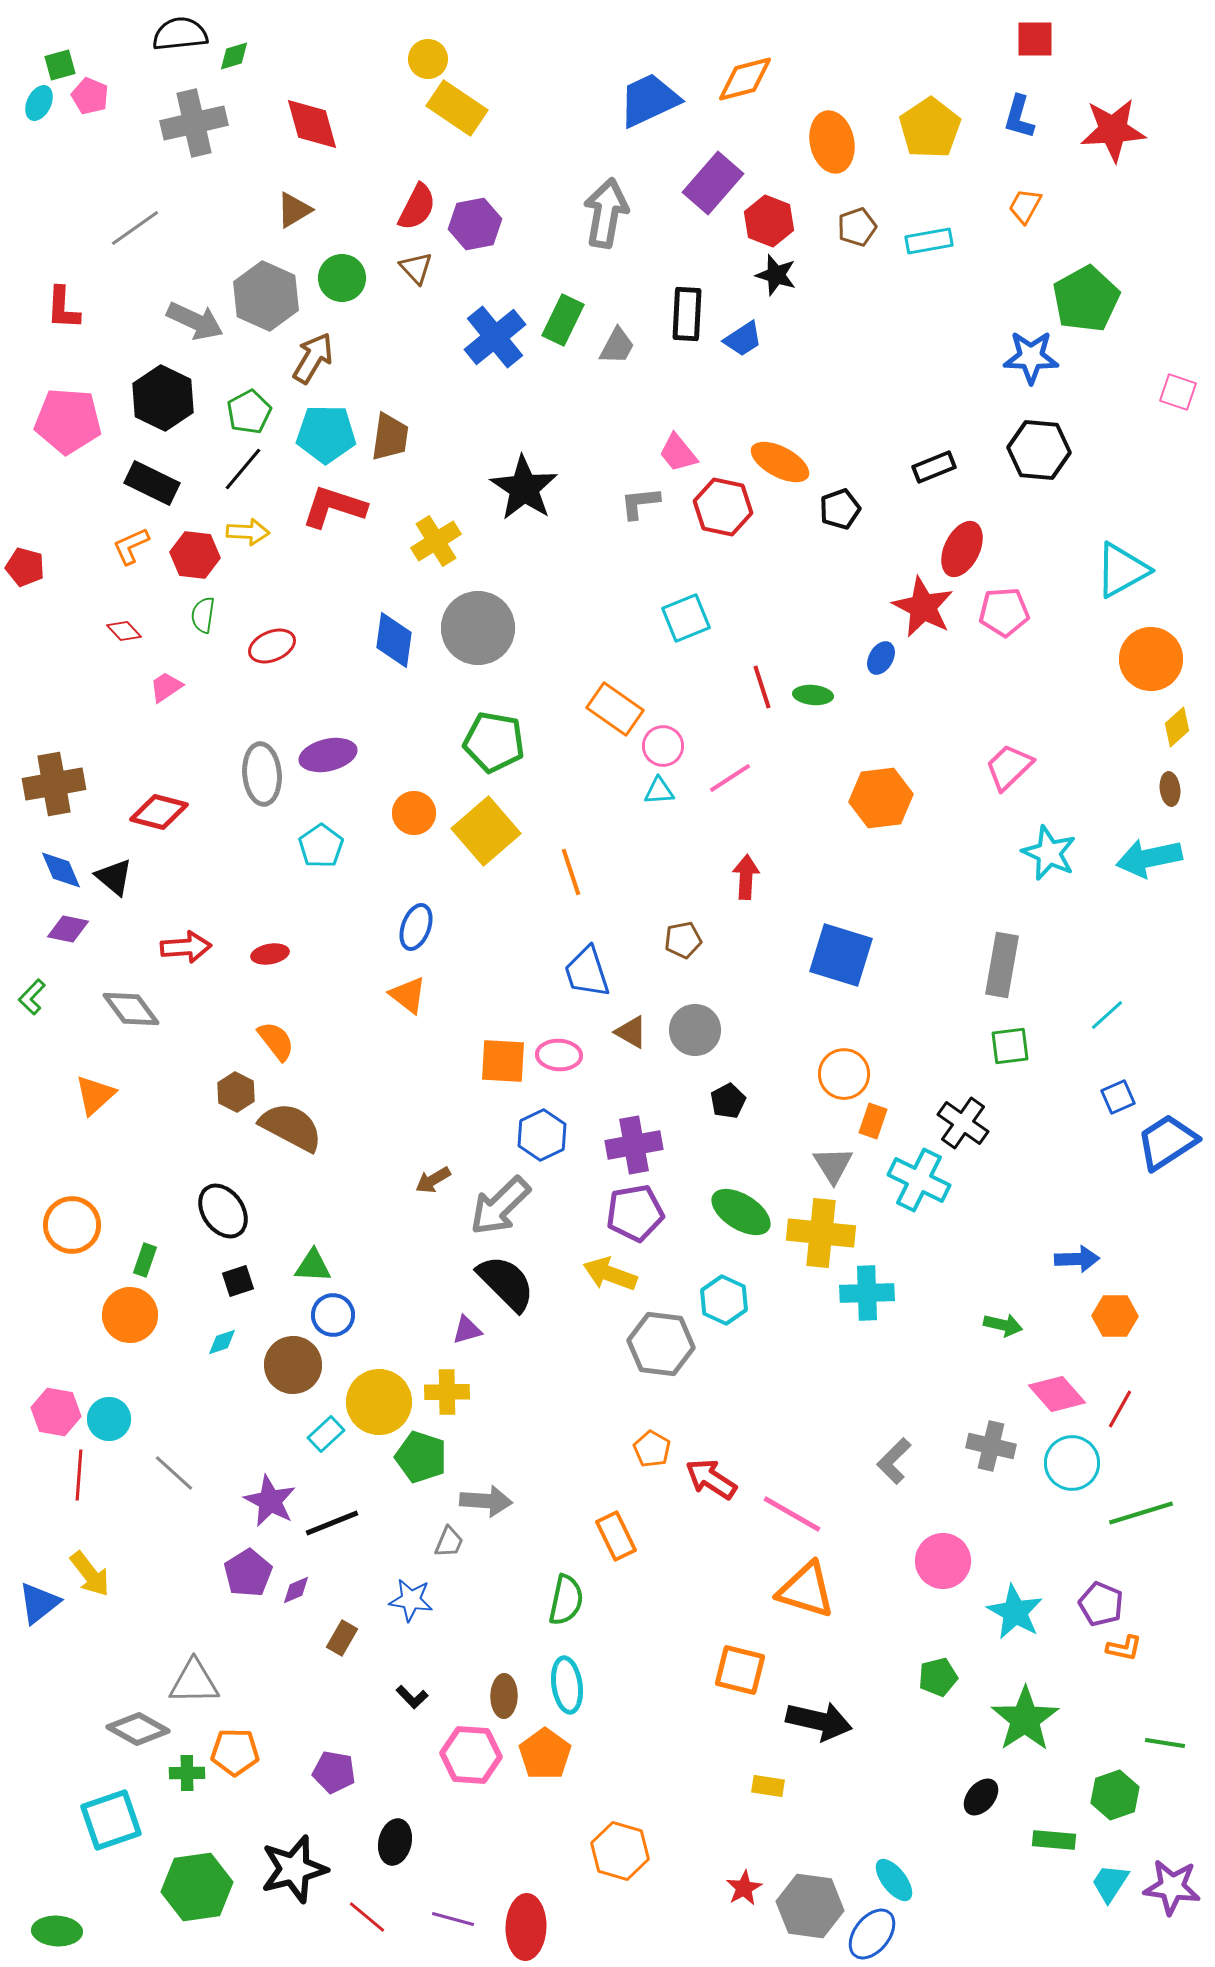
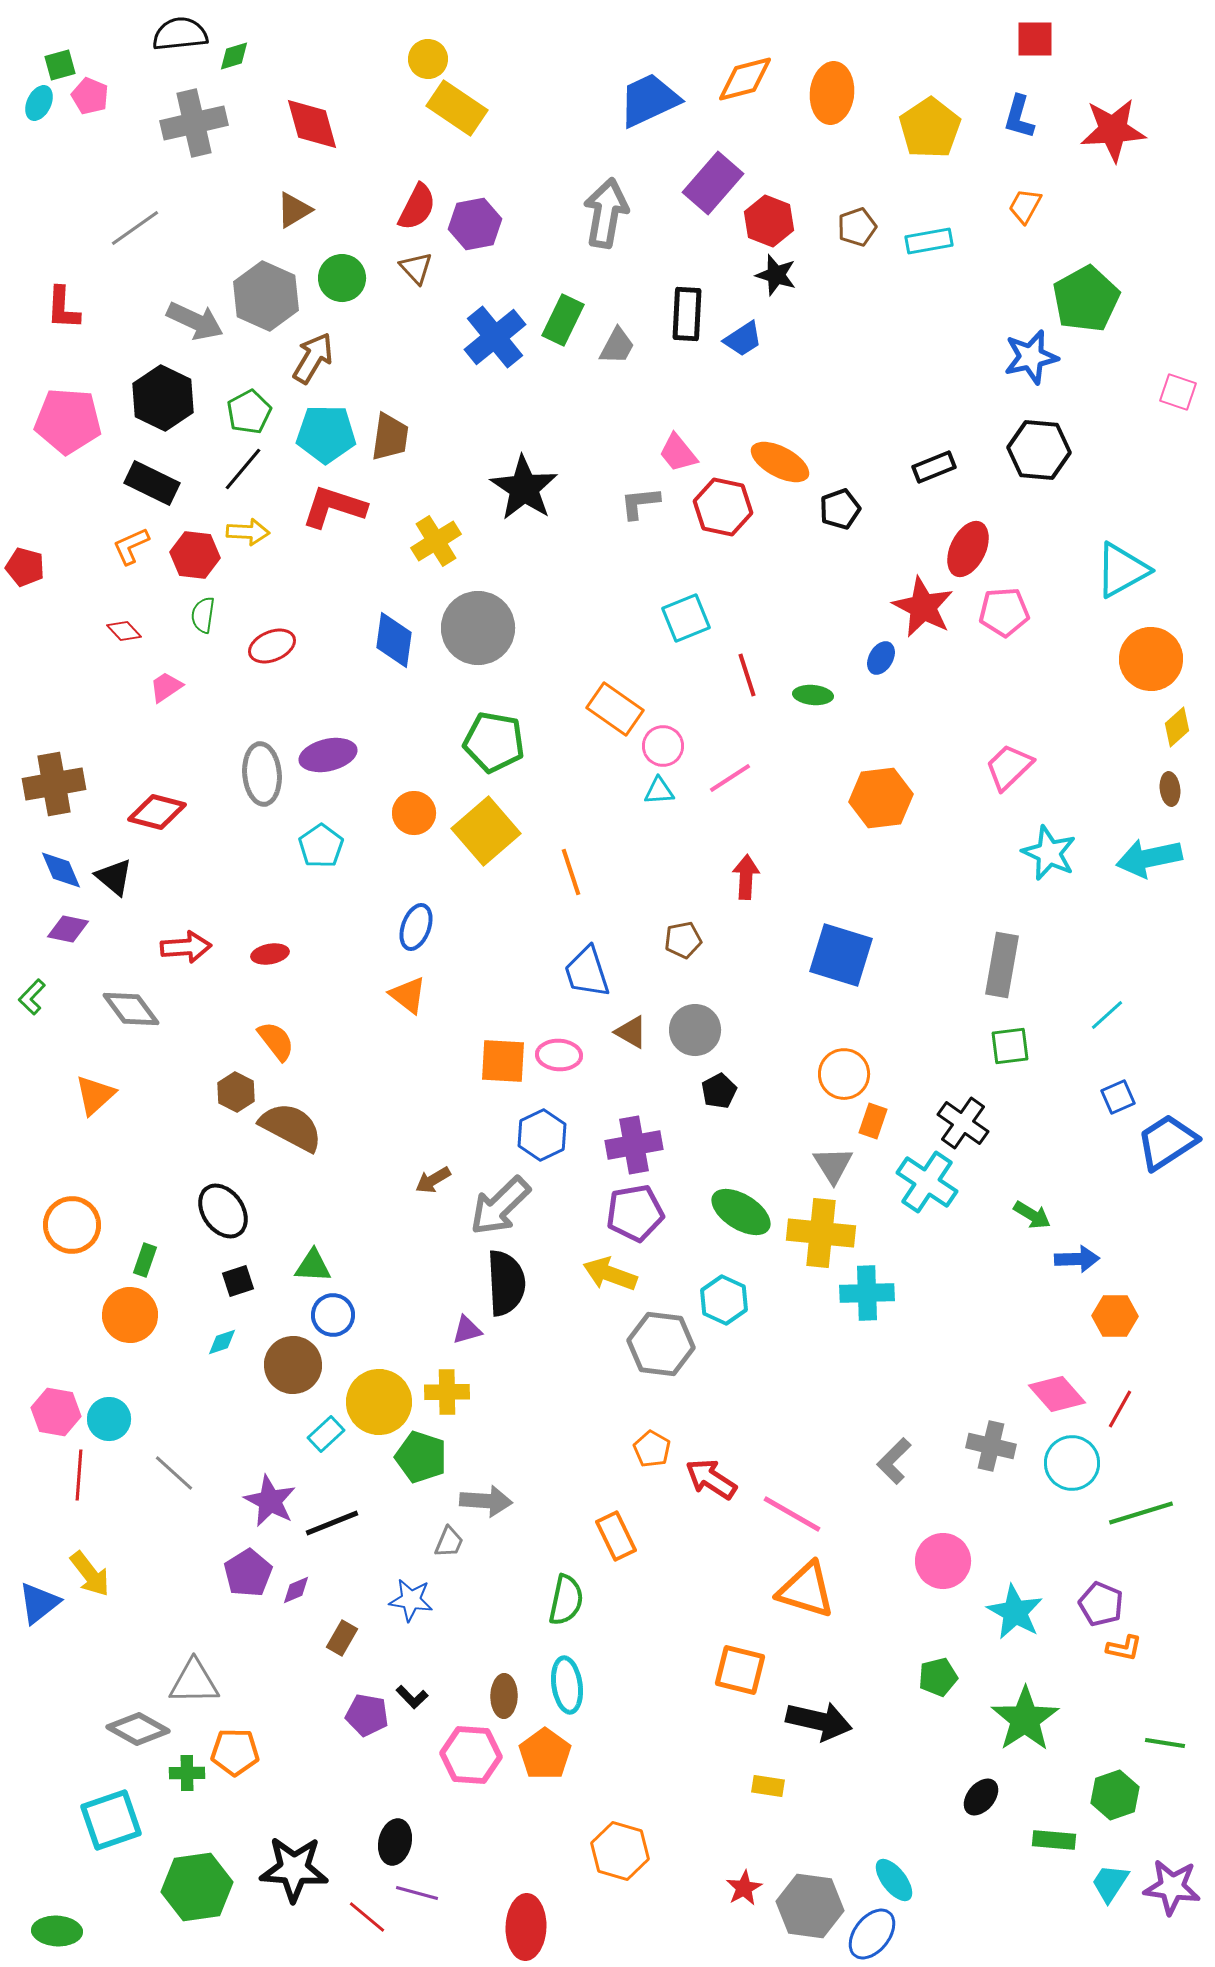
orange ellipse at (832, 142): moved 49 px up; rotated 18 degrees clockwise
blue star at (1031, 357): rotated 14 degrees counterclockwise
red ellipse at (962, 549): moved 6 px right
red line at (762, 687): moved 15 px left, 12 px up
red diamond at (159, 812): moved 2 px left
black pentagon at (728, 1101): moved 9 px left, 10 px up
cyan cross at (919, 1180): moved 8 px right, 2 px down; rotated 8 degrees clockwise
black semicircle at (506, 1283): rotated 42 degrees clockwise
green arrow at (1003, 1325): moved 29 px right, 110 px up; rotated 18 degrees clockwise
purple pentagon at (334, 1772): moved 33 px right, 57 px up
black star at (294, 1869): rotated 18 degrees clockwise
purple line at (453, 1919): moved 36 px left, 26 px up
